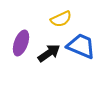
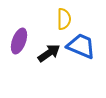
yellow semicircle: moved 3 px right; rotated 65 degrees counterclockwise
purple ellipse: moved 2 px left, 2 px up
